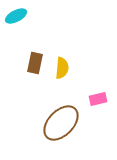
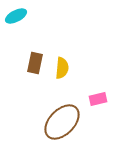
brown ellipse: moved 1 px right, 1 px up
